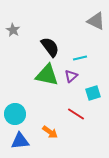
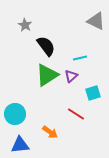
gray star: moved 12 px right, 5 px up
black semicircle: moved 4 px left, 1 px up
green triangle: rotated 45 degrees counterclockwise
blue triangle: moved 4 px down
